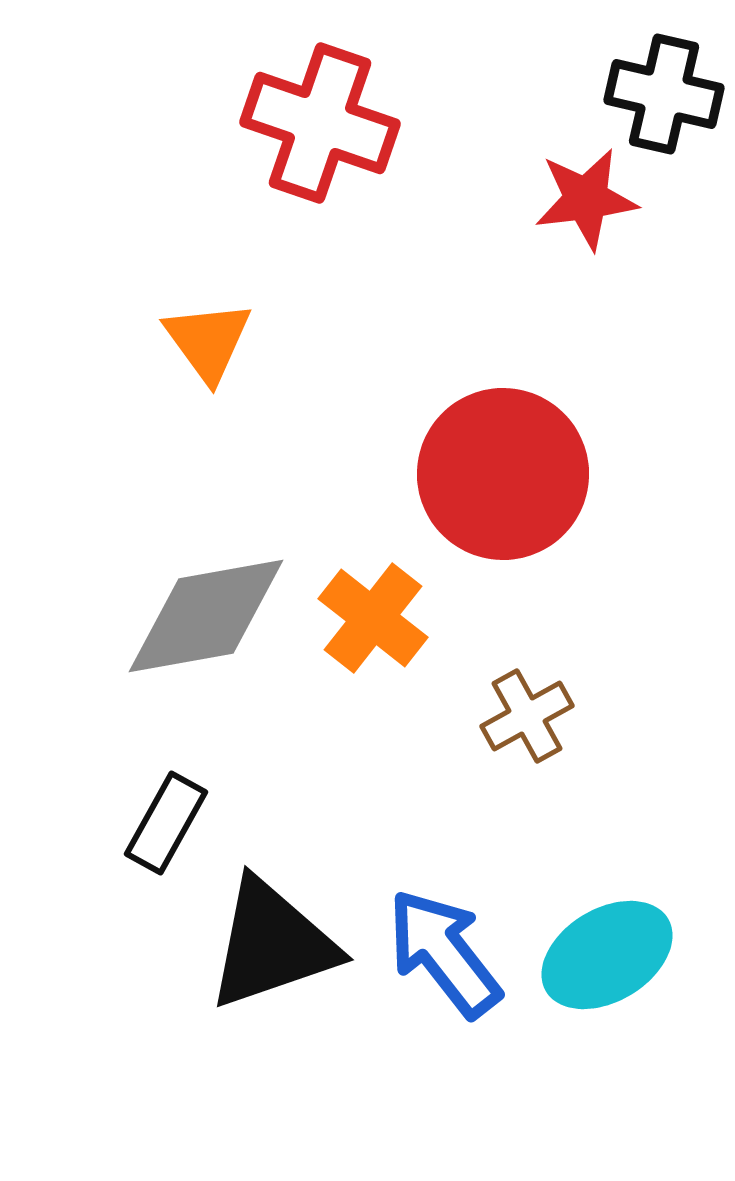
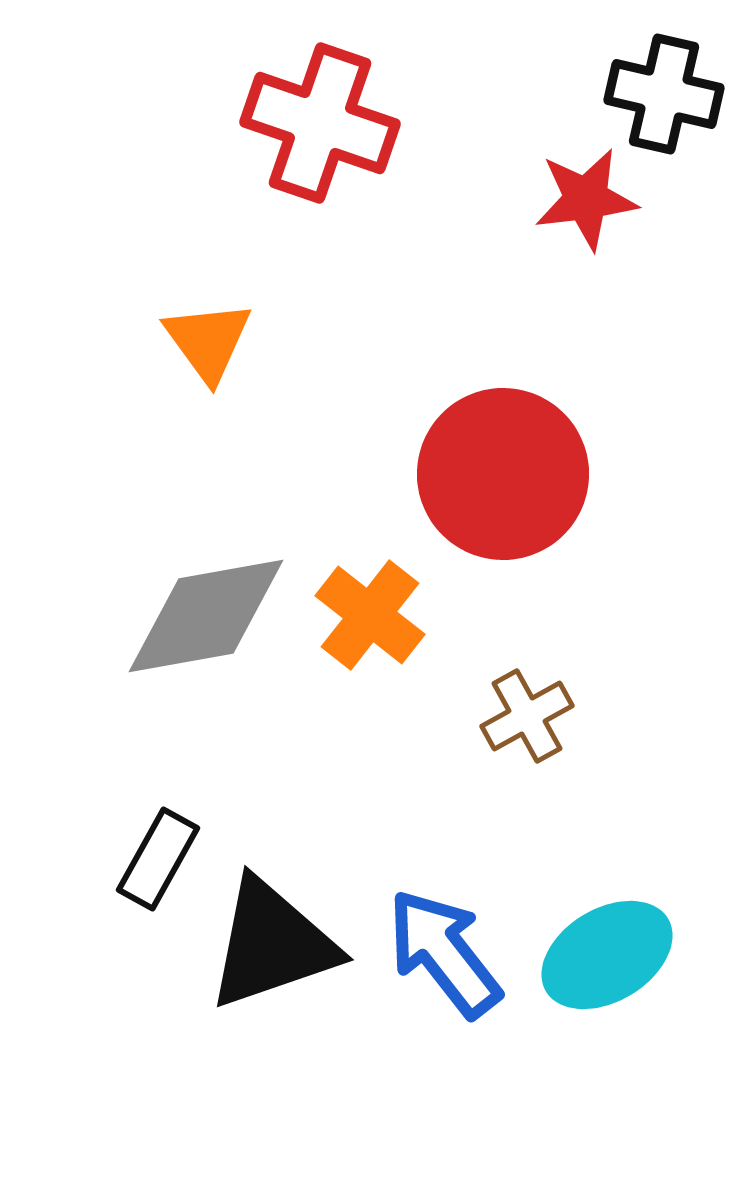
orange cross: moved 3 px left, 3 px up
black rectangle: moved 8 px left, 36 px down
